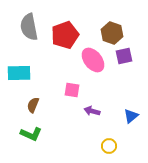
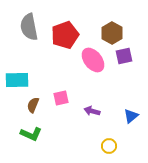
brown hexagon: rotated 10 degrees clockwise
cyan rectangle: moved 2 px left, 7 px down
pink square: moved 11 px left, 8 px down; rotated 21 degrees counterclockwise
